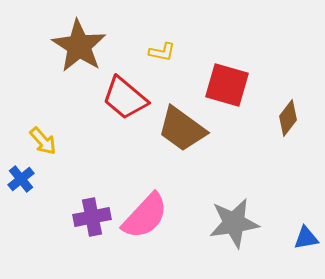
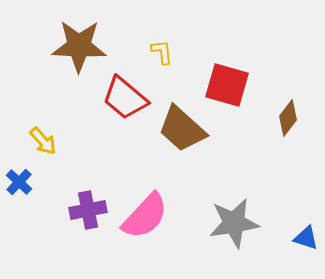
brown star: rotated 30 degrees counterclockwise
yellow L-shape: rotated 108 degrees counterclockwise
brown trapezoid: rotated 6 degrees clockwise
blue cross: moved 2 px left, 3 px down; rotated 8 degrees counterclockwise
purple cross: moved 4 px left, 7 px up
blue triangle: rotated 28 degrees clockwise
